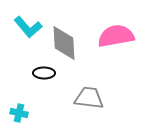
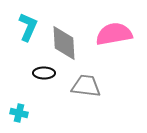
cyan L-shape: rotated 116 degrees counterclockwise
pink semicircle: moved 2 px left, 2 px up
gray trapezoid: moved 3 px left, 12 px up
